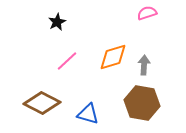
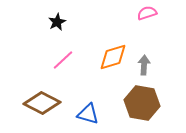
pink line: moved 4 px left, 1 px up
